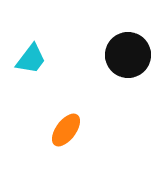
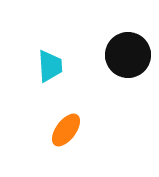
cyan trapezoid: moved 19 px right, 7 px down; rotated 40 degrees counterclockwise
